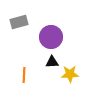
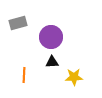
gray rectangle: moved 1 px left, 1 px down
yellow star: moved 4 px right, 3 px down
